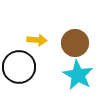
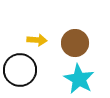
black circle: moved 1 px right, 3 px down
cyan star: moved 1 px right, 4 px down
